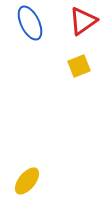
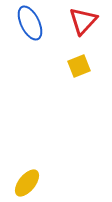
red triangle: rotated 12 degrees counterclockwise
yellow ellipse: moved 2 px down
